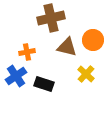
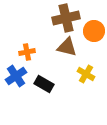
brown cross: moved 15 px right
orange circle: moved 1 px right, 9 px up
yellow cross: rotated 12 degrees counterclockwise
black rectangle: rotated 12 degrees clockwise
